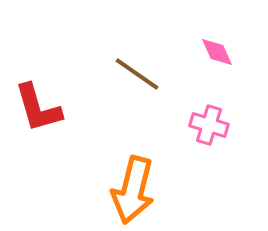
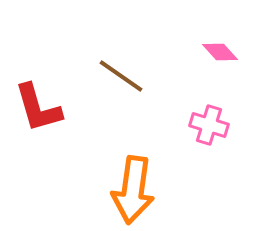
pink diamond: moved 3 px right; rotated 18 degrees counterclockwise
brown line: moved 16 px left, 2 px down
orange arrow: rotated 6 degrees counterclockwise
